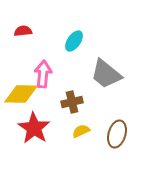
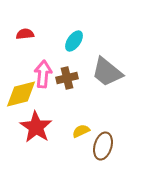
red semicircle: moved 2 px right, 3 px down
gray trapezoid: moved 1 px right, 2 px up
yellow diamond: rotated 16 degrees counterclockwise
brown cross: moved 5 px left, 24 px up
red star: moved 2 px right, 1 px up
brown ellipse: moved 14 px left, 12 px down
